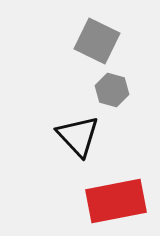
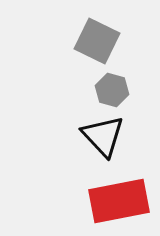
black triangle: moved 25 px right
red rectangle: moved 3 px right
